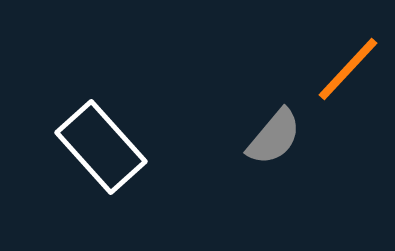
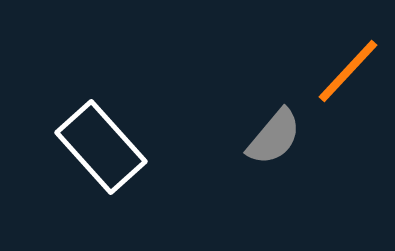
orange line: moved 2 px down
